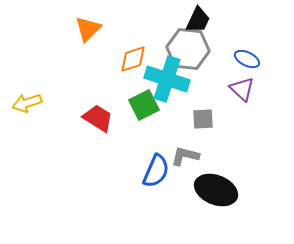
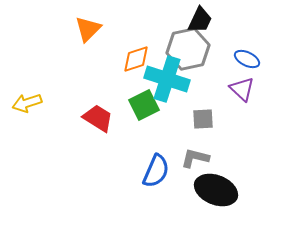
black trapezoid: moved 2 px right
gray hexagon: rotated 18 degrees counterclockwise
orange diamond: moved 3 px right
gray L-shape: moved 10 px right, 2 px down
